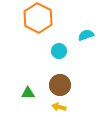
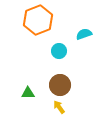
orange hexagon: moved 2 px down; rotated 12 degrees clockwise
cyan semicircle: moved 2 px left, 1 px up
yellow arrow: rotated 40 degrees clockwise
